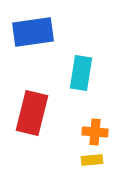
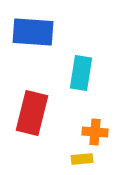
blue rectangle: rotated 12 degrees clockwise
yellow rectangle: moved 10 px left, 1 px up
